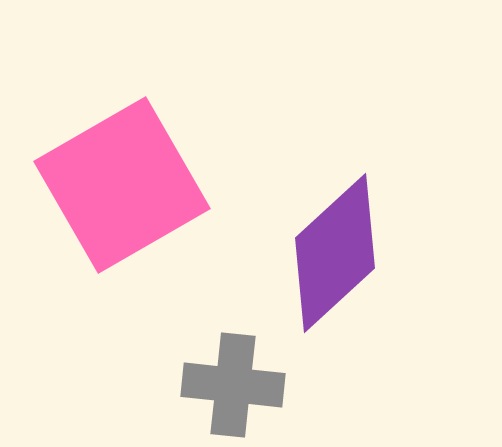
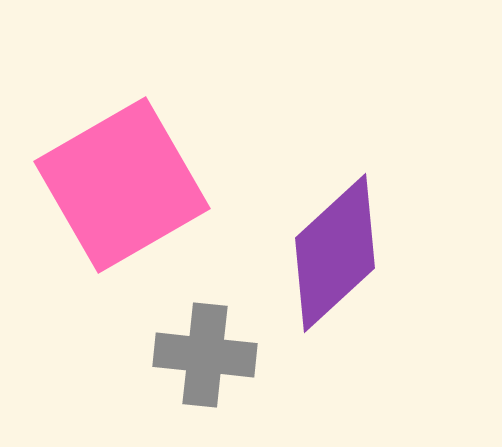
gray cross: moved 28 px left, 30 px up
